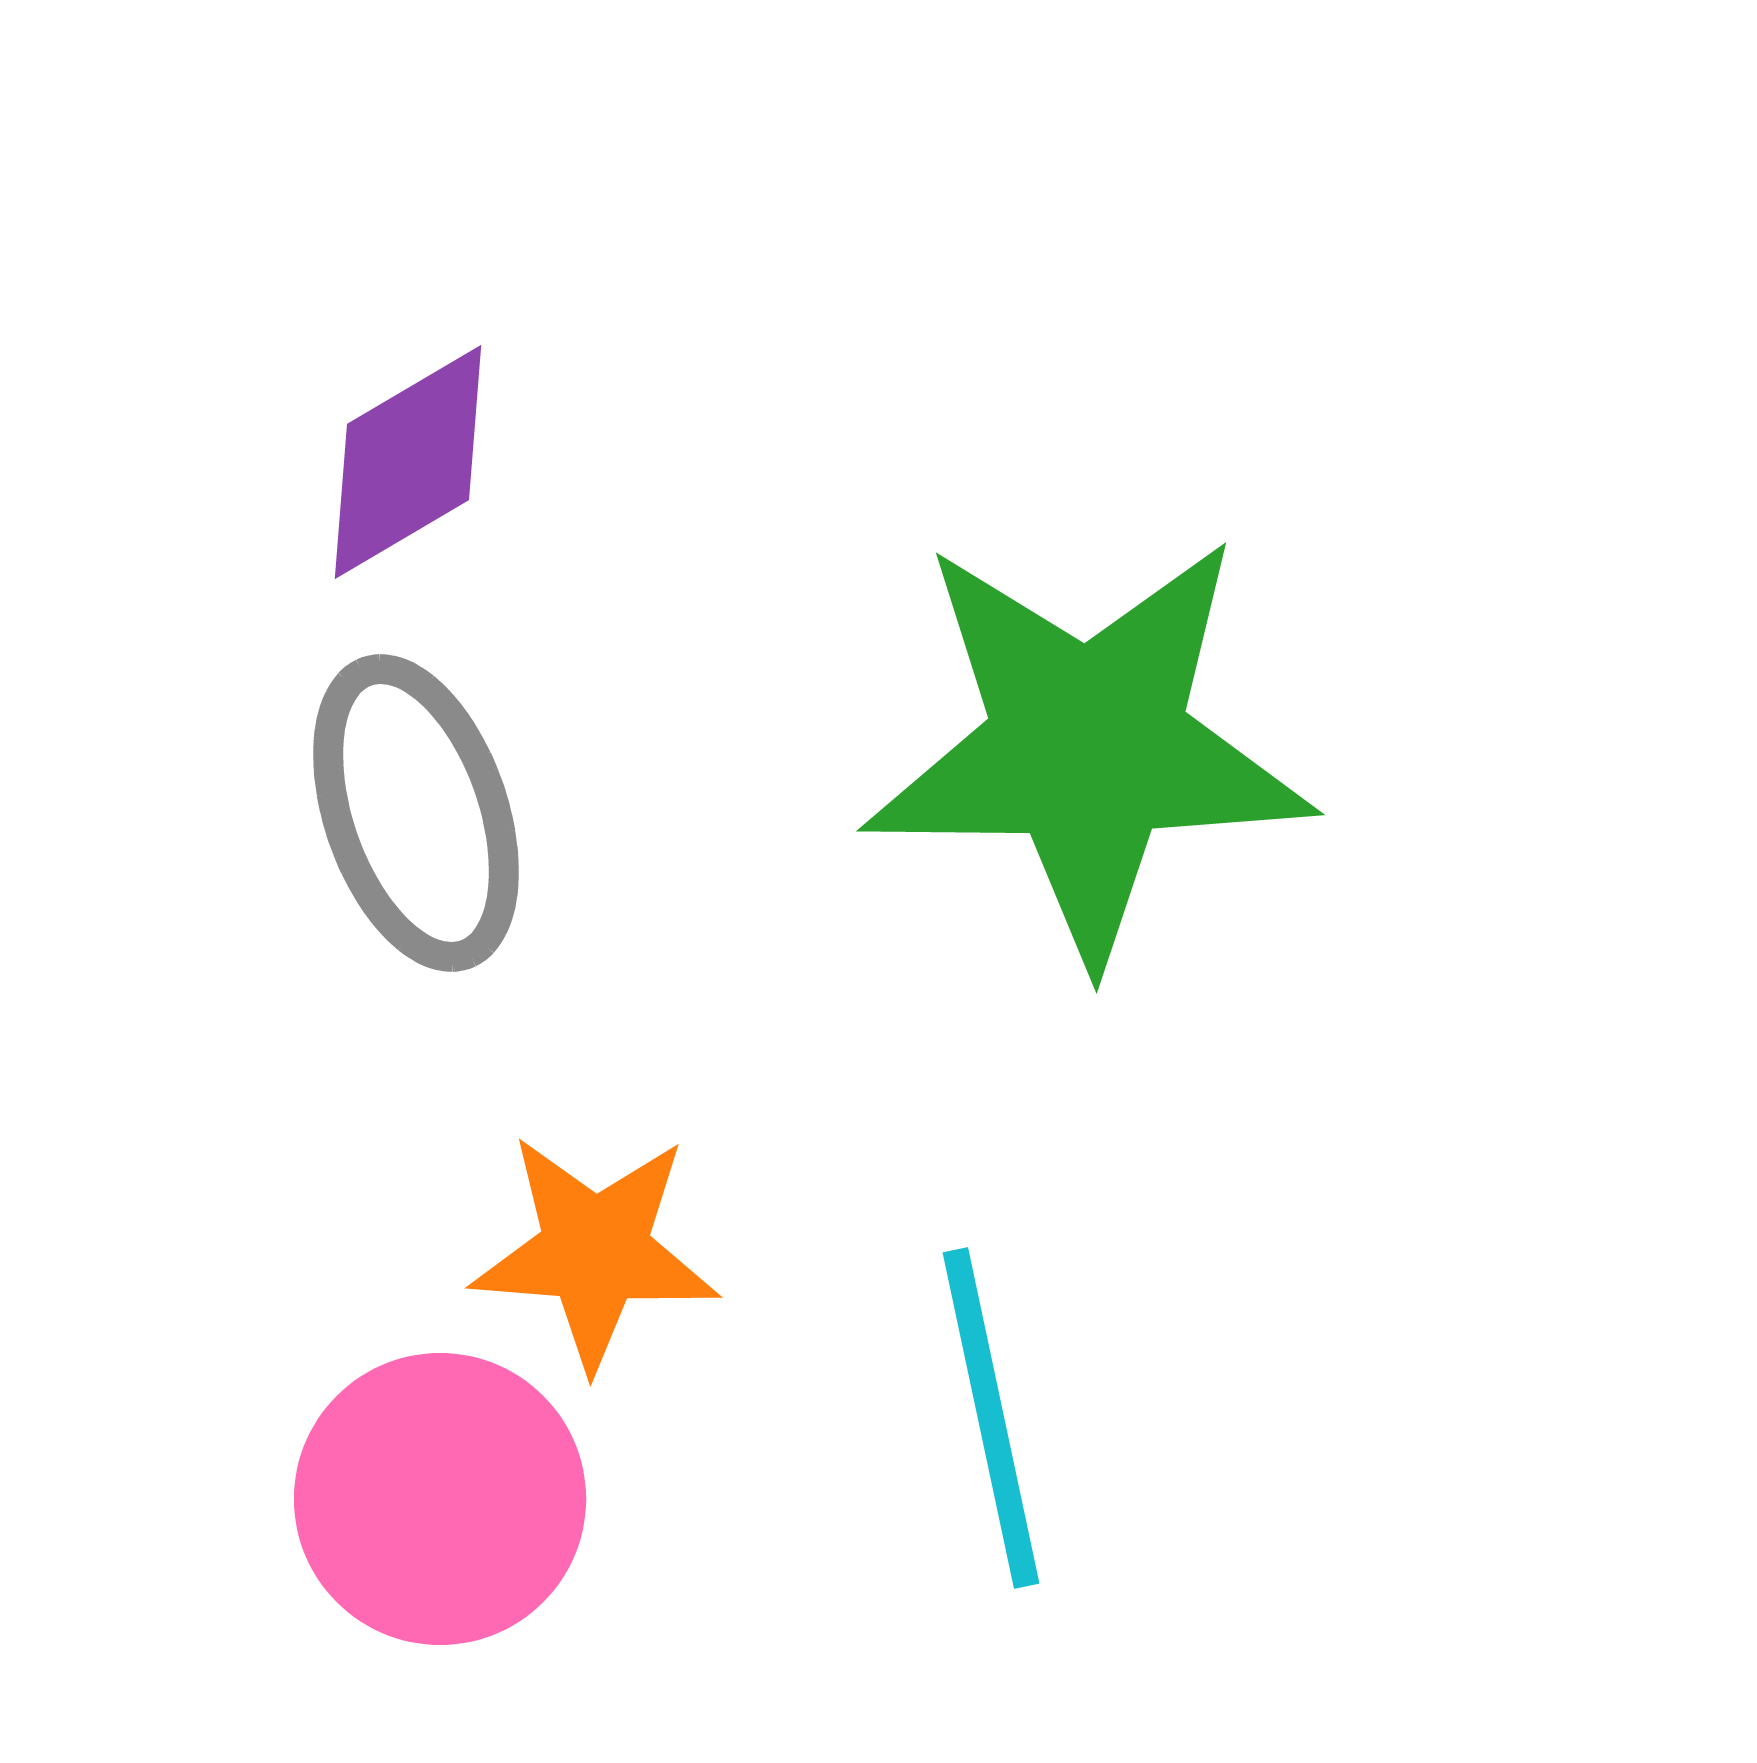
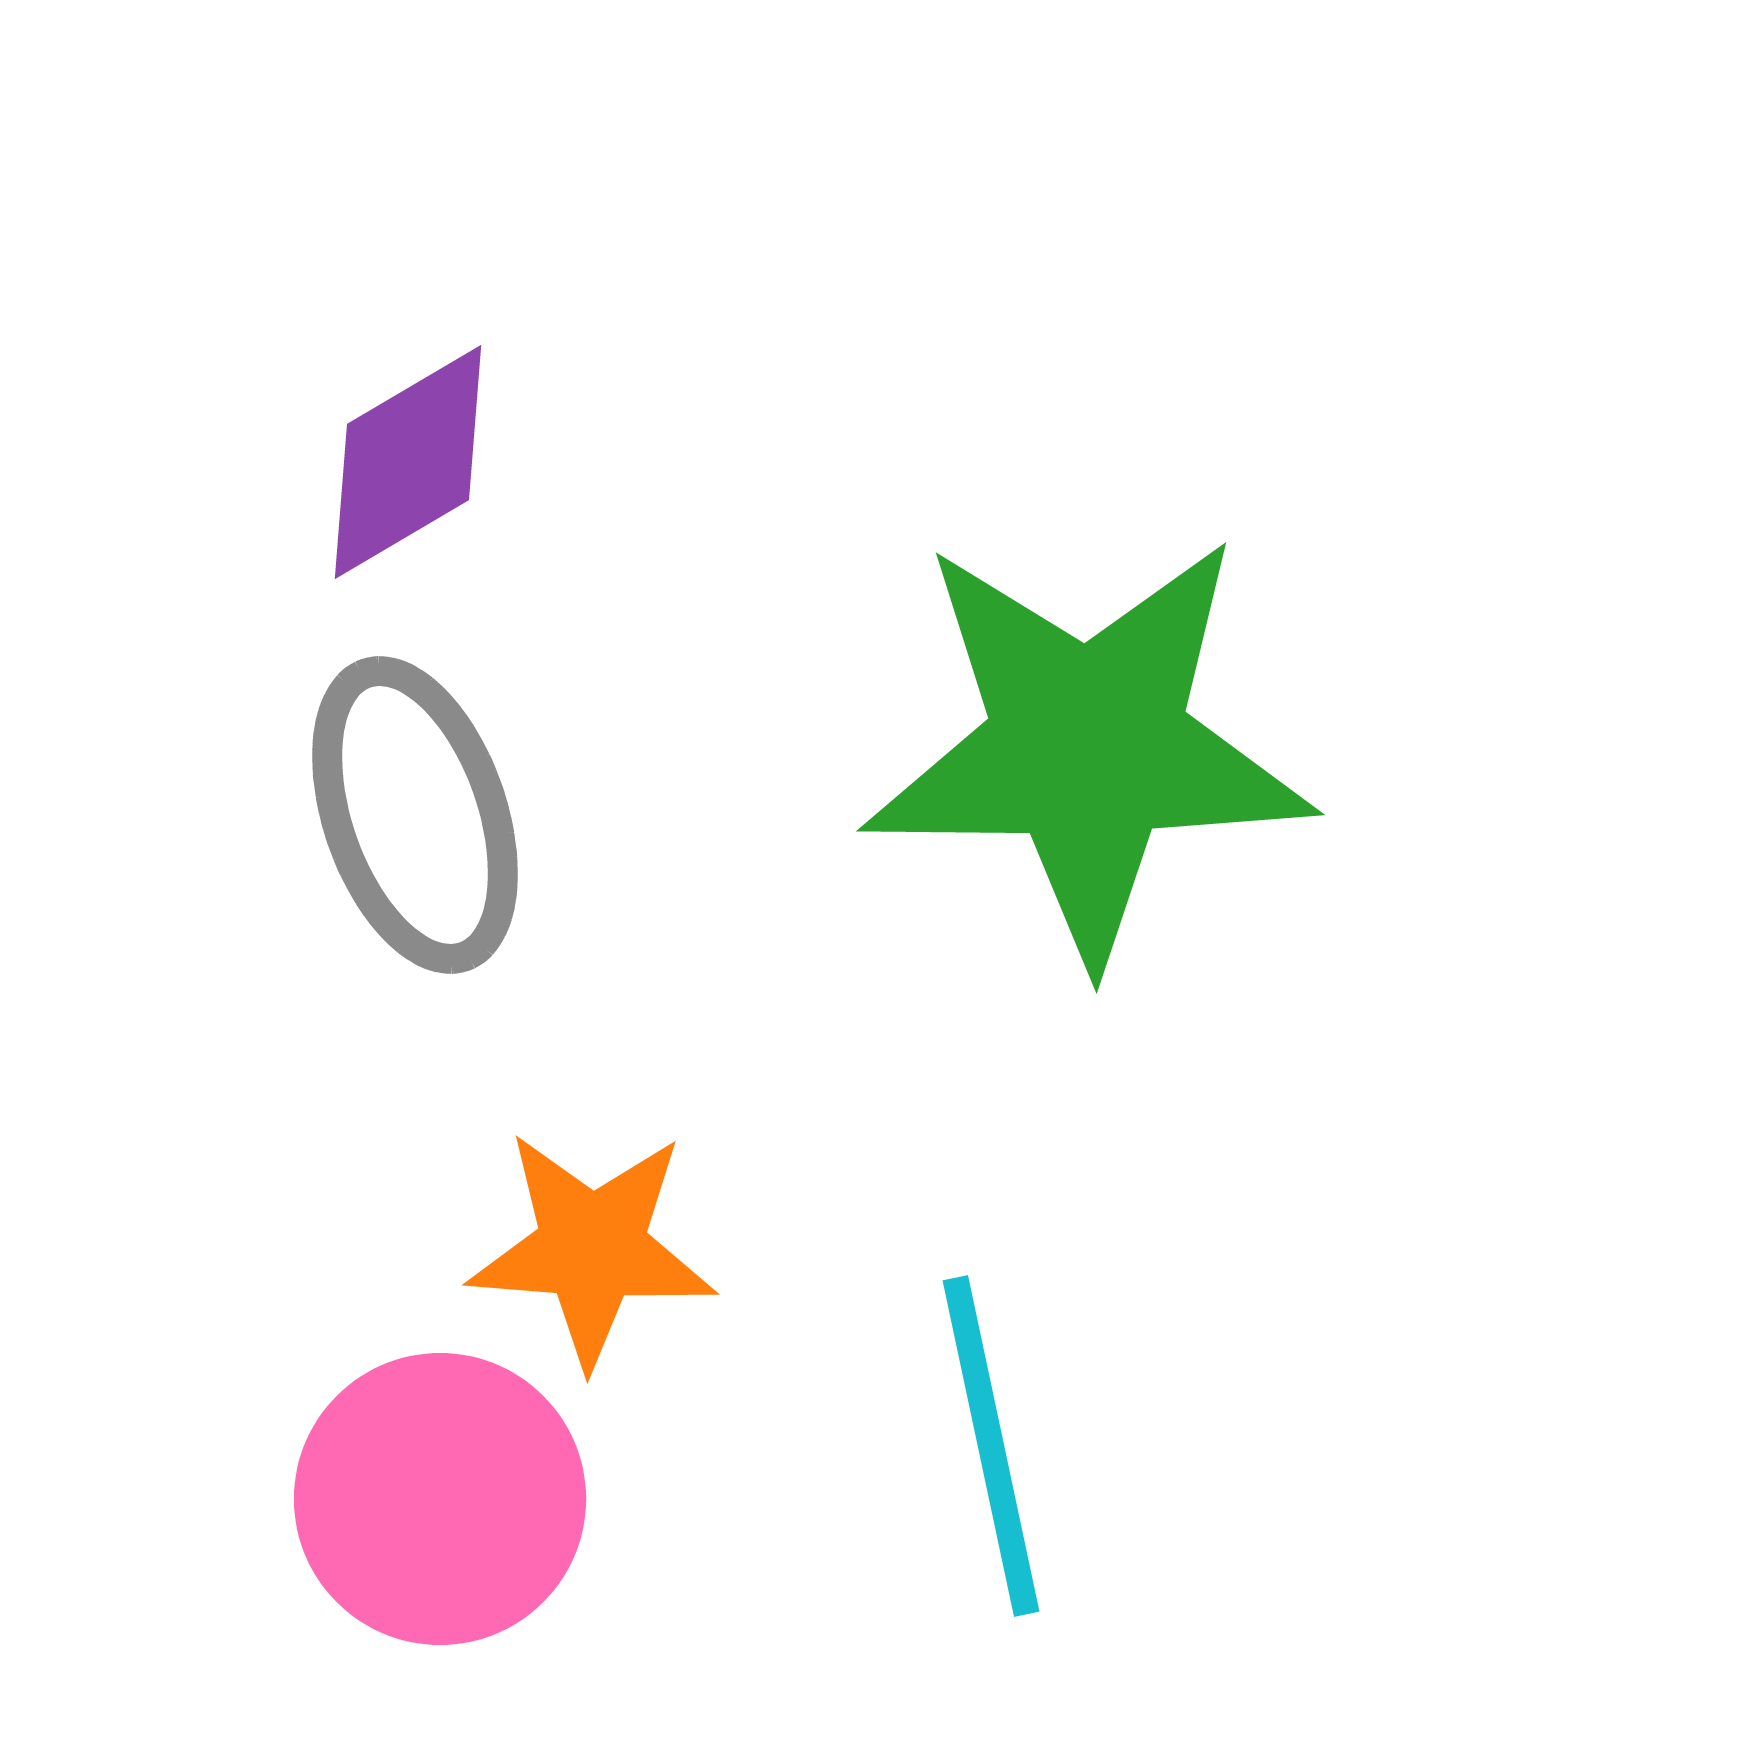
gray ellipse: moved 1 px left, 2 px down
orange star: moved 3 px left, 3 px up
cyan line: moved 28 px down
